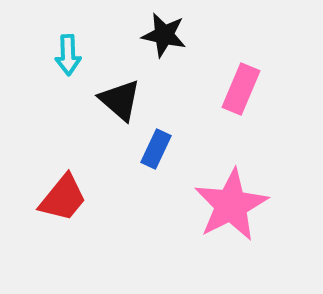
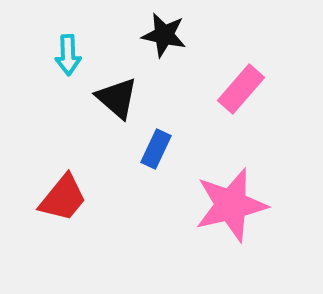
pink rectangle: rotated 18 degrees clockwise
black triangle: moved 3 px left, 2 px up
pink star: rotated 14 degrees clockwise
